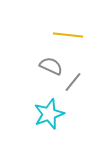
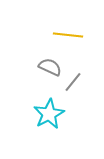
gray semicircle: moved 1 px left, 1 px down
cyan star: rotated 8 degrees counterclockwise
